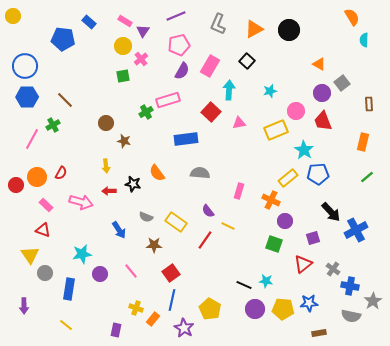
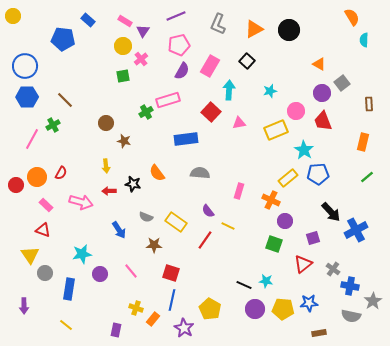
blue rectangle at (89, 22): moved 1 px left, 2 px up
red square at (171, 273): rotated 36 degrees counterclockwise
